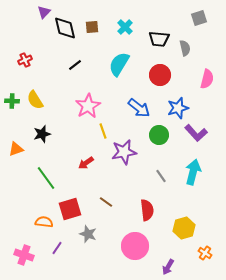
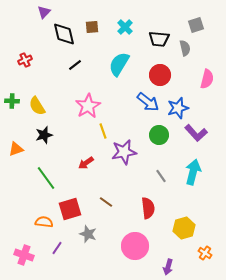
gray square: moved 3 px left, 7 px down
black diamond: moved 1 px left, 6 px down
yellow semicircle: moved 2 px right, 6 px down
blue arrow: moved 9 px right, 6 px up
black star: moved 2 px right, 1 px down
red semicircle: moved 1 px right, 2 px up
purple arrow: rotated 14 degrees counterclockwise
